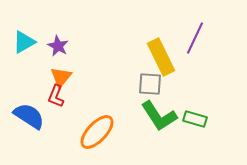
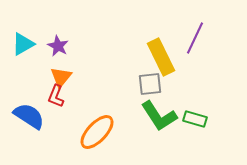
cyan triangle: moved 1 px left, 2 px down
gray square: rotated 10 degrees counterclockwise
